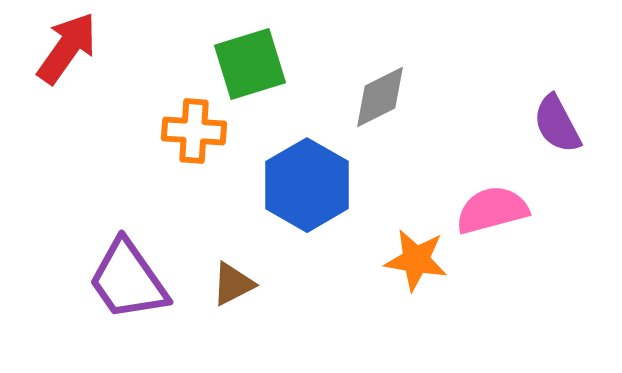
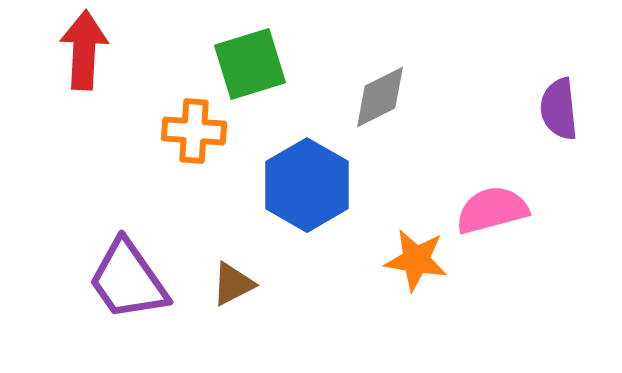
red arrow: moved 17 px right, 2 px down; rotated 32 degrees counterclockwise
purple semicircle: moved 2 px right, 15 px up; rotated 22 degrees clockwise
